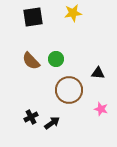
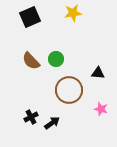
black square: moved 3 px left; rotated 15 degrees counterclockwise
